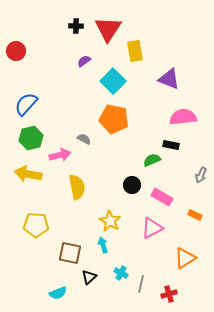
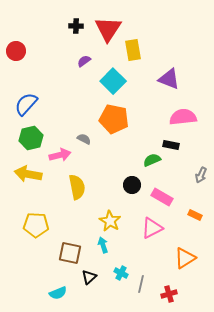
yellow rectangle: moved 2 px left, 1 px up
